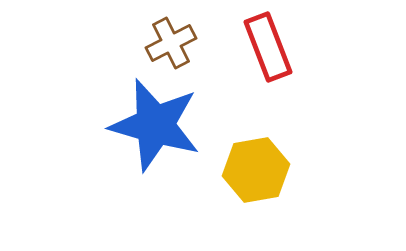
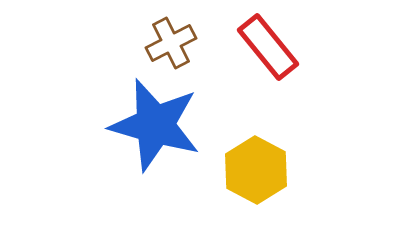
red rectangle: rotated 18 degrees counterclockwise
yellow hexagon: rotated 22 degrees counterclockwise
